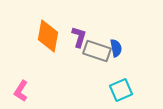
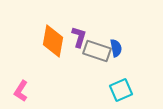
orange diamond: moved 5 px right, 5 px down
